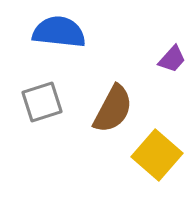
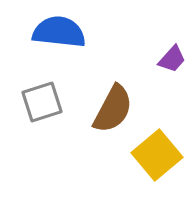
yellow square: rotated 9 degrees clockwise
